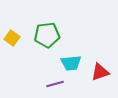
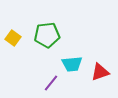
yellow square: moved 1 px right
cyan trapezoid: moved 1 px right, 1 px down
purple line: moved 4 px left, 1 px up; rotated 36 degrees counterclockwise
